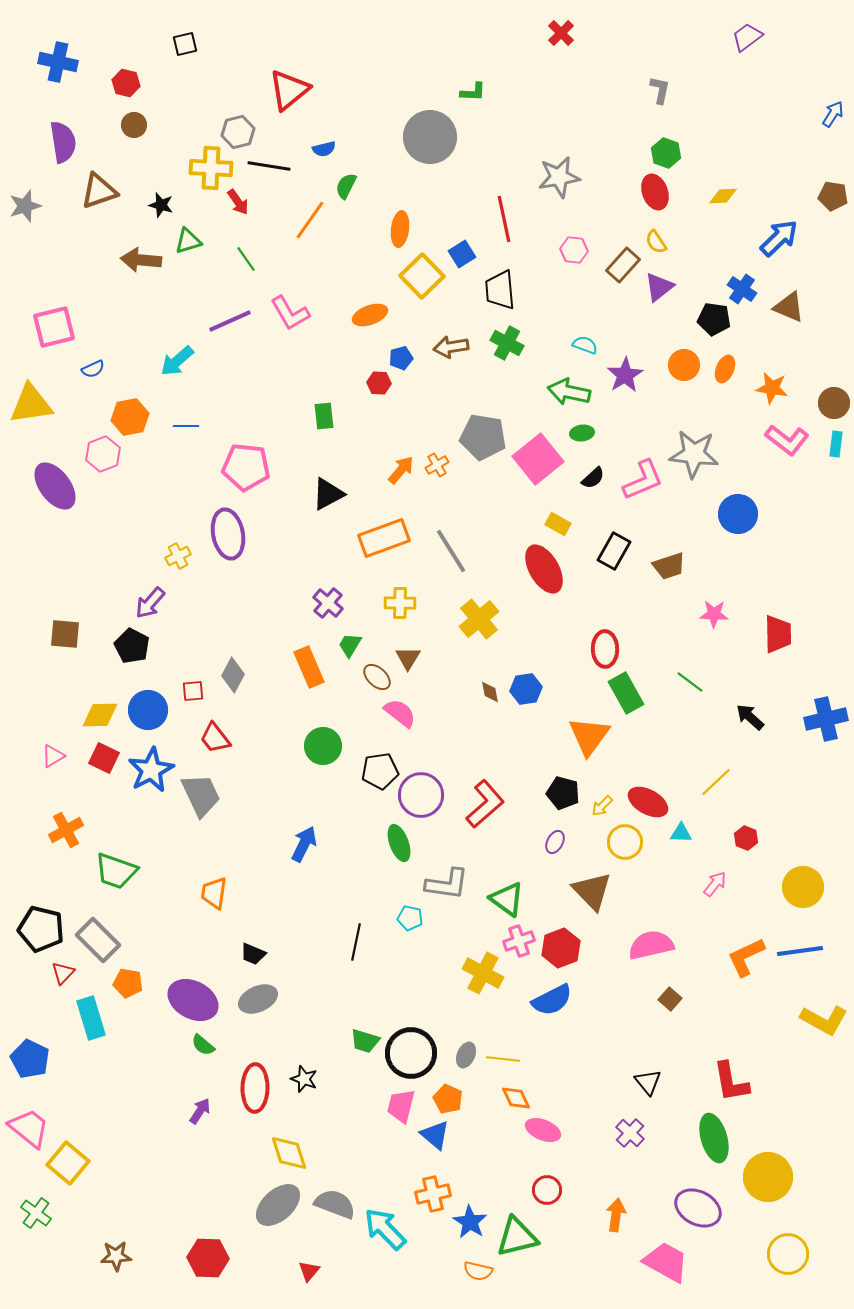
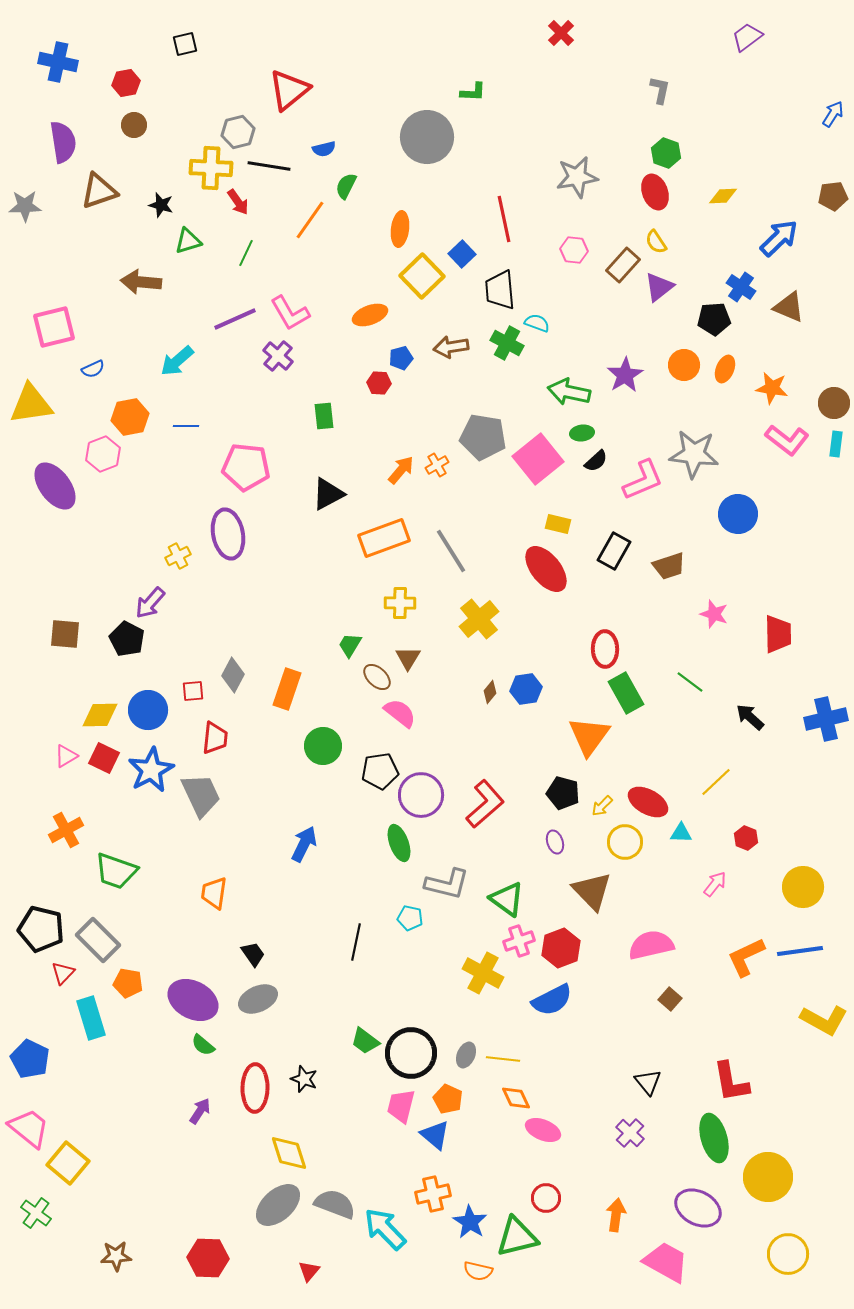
red hexagon at (126, 83): rotated 24 degrees counterclockwise
gray circle at (430, 137): moved 3 px left
gray star at (559, 177): moved 18 px right
brown pentagon at (833, 196): rotated 16 degrees counterclockwise
gray star at (25, 206): rotated 16 degrees clockwise
blue square at (462, 254): rotated 12 degrees counterclockwise
green line at (246, 259): moved 6 px up; rotated 60 degrees clockwise
brown arrow at (141, 260): moved 22 px down
blue cross at (742, 289): moved 1 px left, 2 px up
black pentagon at (714, 319): rotated 12 degrees counterclockwise
purple line at (230, 321): moved 5 px right, 2 px up
cyan semicircle at (585, 345): moved 48 px left, 22 px up
black semicircle at (593, 478): moved 3 px right, 17 px up
yellow rectangle at (558, 524): rotated 15 degrees counterclockwise
red ellipse at (544, 569): moved 2 px right; rotated 9 degrees counterclockwise
purple cross at (328, 603): moved 50 px left, 247 px up
pink star at (714, 614): rotated 16 degrees clockwise
black pentagon at (132, 646): moved 5 px left, 7 px up
orange rectangle at (309, 667): moved 22 px left, 22 px down; rotated 42 degrees clockwise
brown diamond at (490, 692): rotated 50 degrees clockwise
red trapezoid at (215, 738): rotated 136 degrees counterclockwise
pink triangle at (53, 756): moved 13 px right
purple ellipse at (555, 842): rotated 45 degrees counterclockwise
gray L-shape at (447, 884): rotated 6 degrees clockwise
black trapezoid at (253, 954): rotated 148 degrees counterclockwise
green trapezoid at (365, 1041): rotated 20 degrees clockwise
red circle at (547, 1190): moved 1 px left, 8 px down
